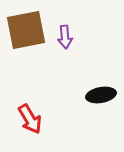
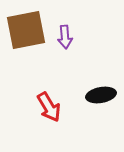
red arrow: moved 19 px right, 12 px up
